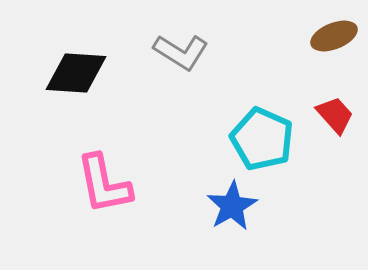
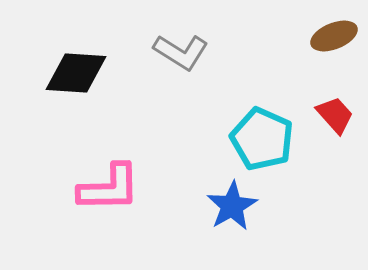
pink L-shape: moved 5 px right, 4 px down; rotated 80 degrees counterclockwise
